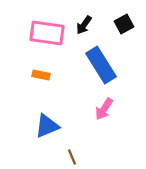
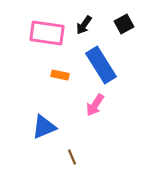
orange rectangle: moved 19 px right
pink arrow: moved 9 px left, 4 px up
blue triangle: moved 3 px left, 1 px down
